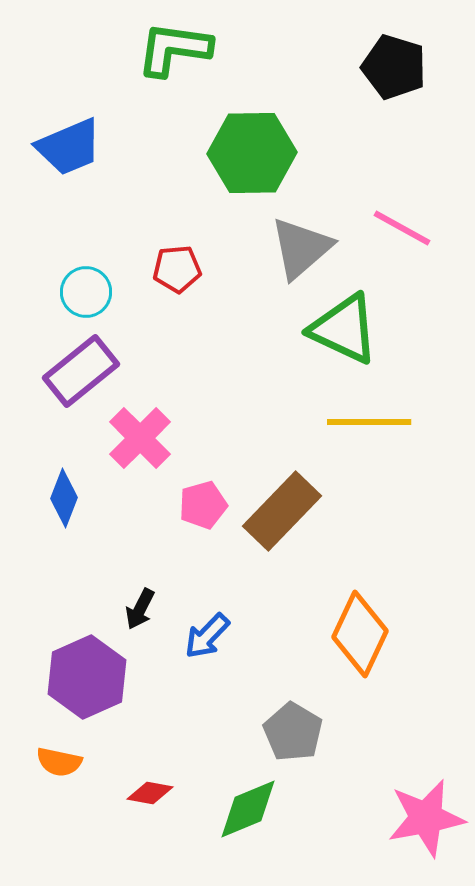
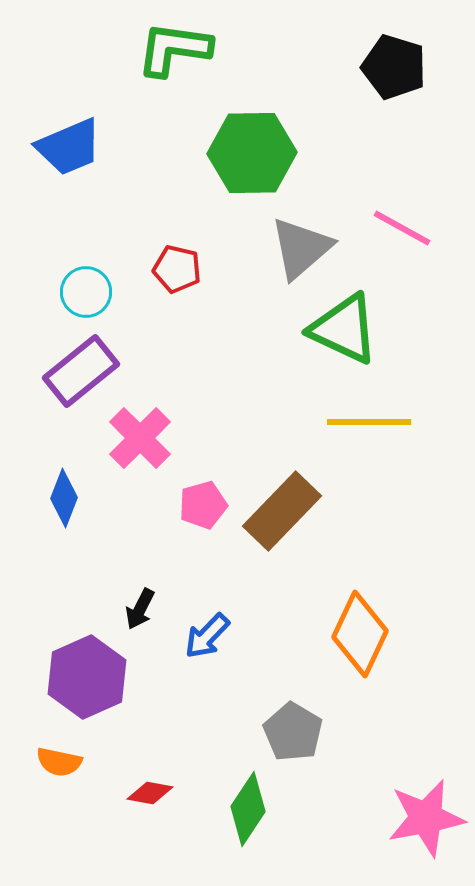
red pentagon: rotated 18 degrees clockwise
green diamond: rotated 34 degrees counterclockwise
